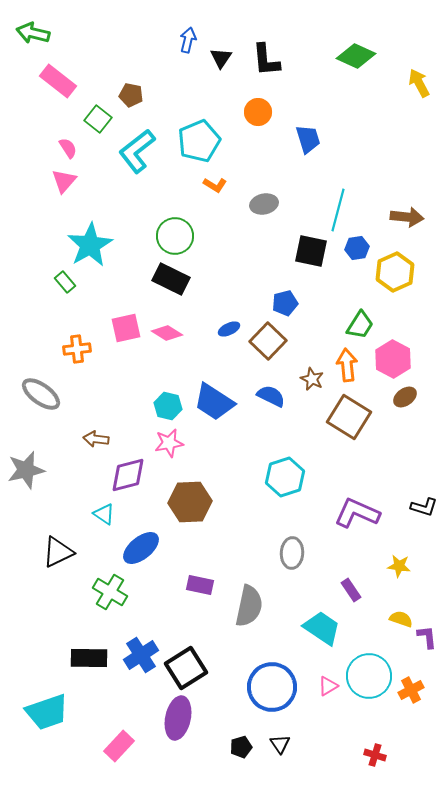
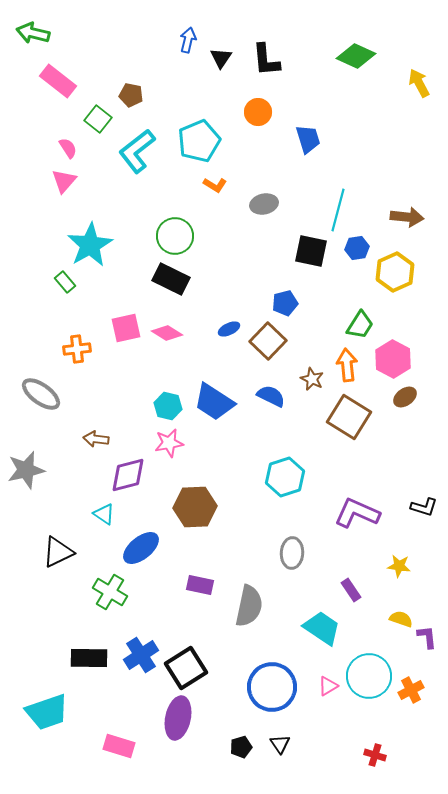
brown hexagon at (190, 502): moved 5 px right, 5 px down
pink rectangle at (119, 746): rotated 64 degrees clockwise
